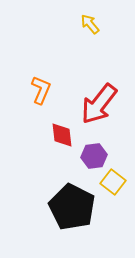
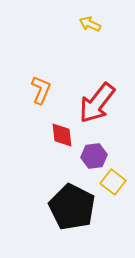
yellow arrow: rotated 25 degrees counterclockwise
red arrow: moved 2 px left, 1 px up
